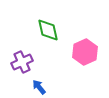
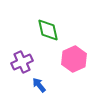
pink hexagon: moved 11 px left, 7 px down
blue arrow: moved 2 px up
